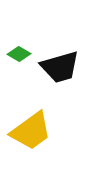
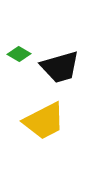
yellow trapezoid: moved 13 px right, 10 px up; rotated 9 degrees clockwise
